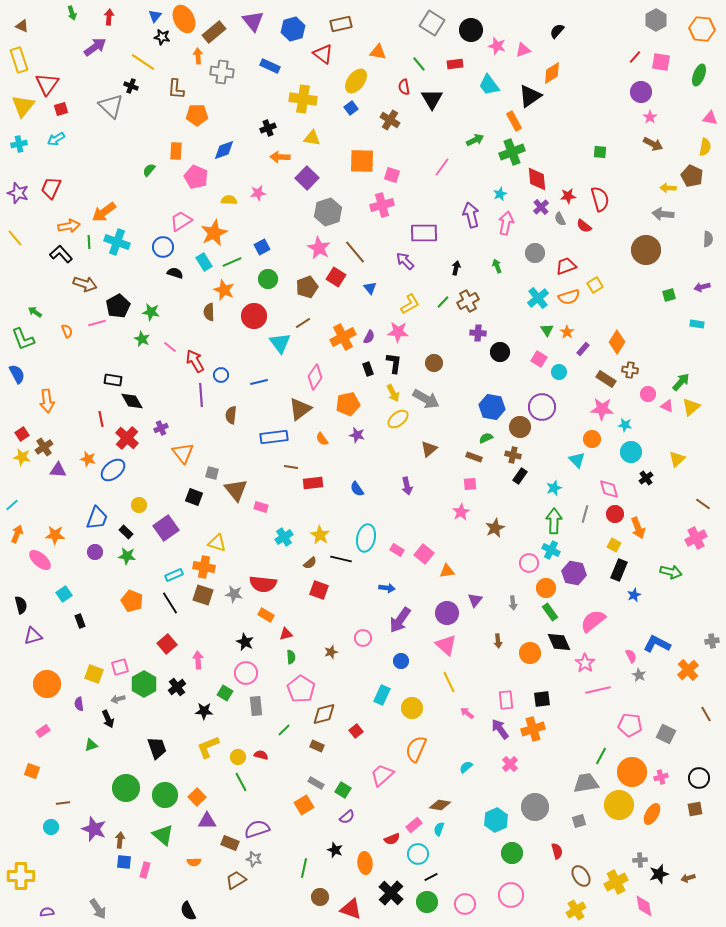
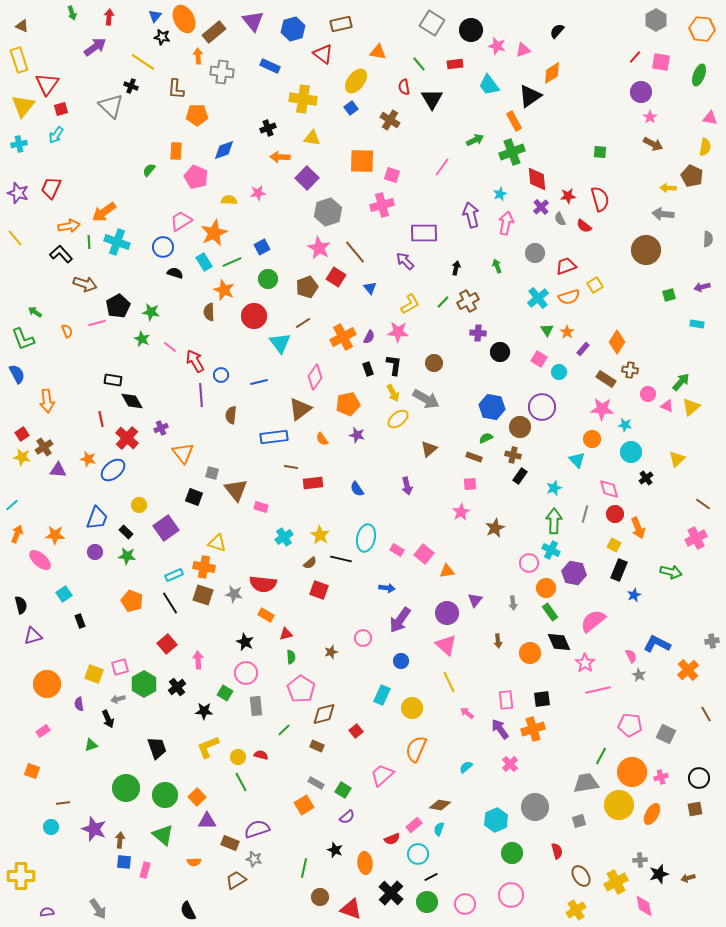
cyan arrow at (56, 139): moved 4 px up; rotated 24 degrees counterclockwise
black L-shape at (394, 363): moved 2 px down
